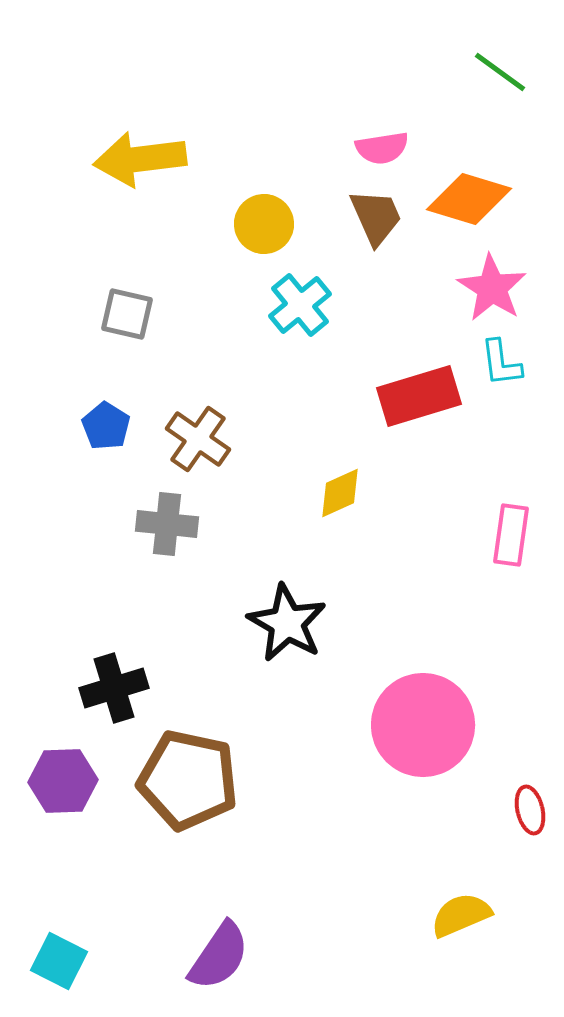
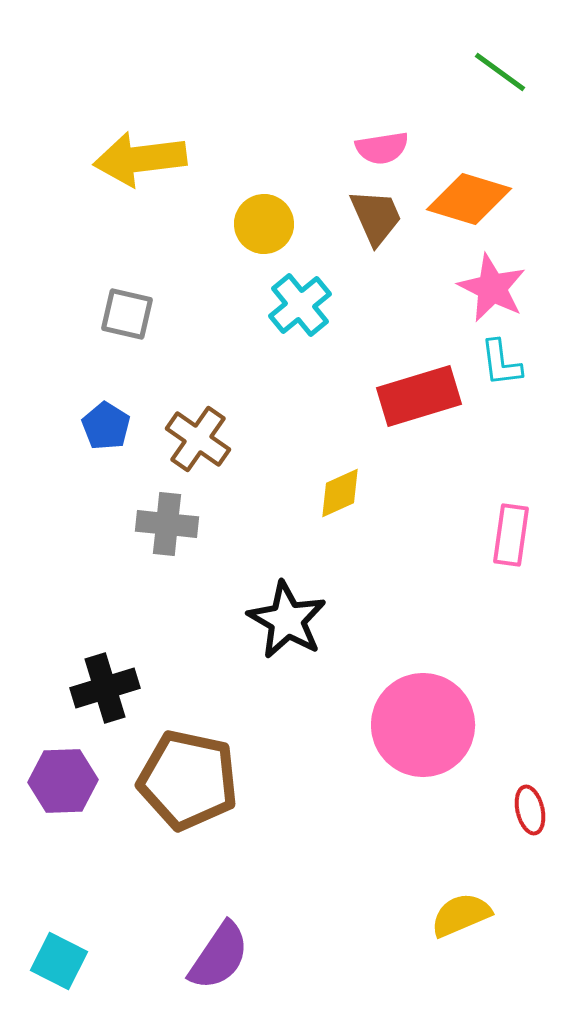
pink star: rotated 6 degrees counterclockwise
black star: moved 3 px up
black cross: moved 9 px left
